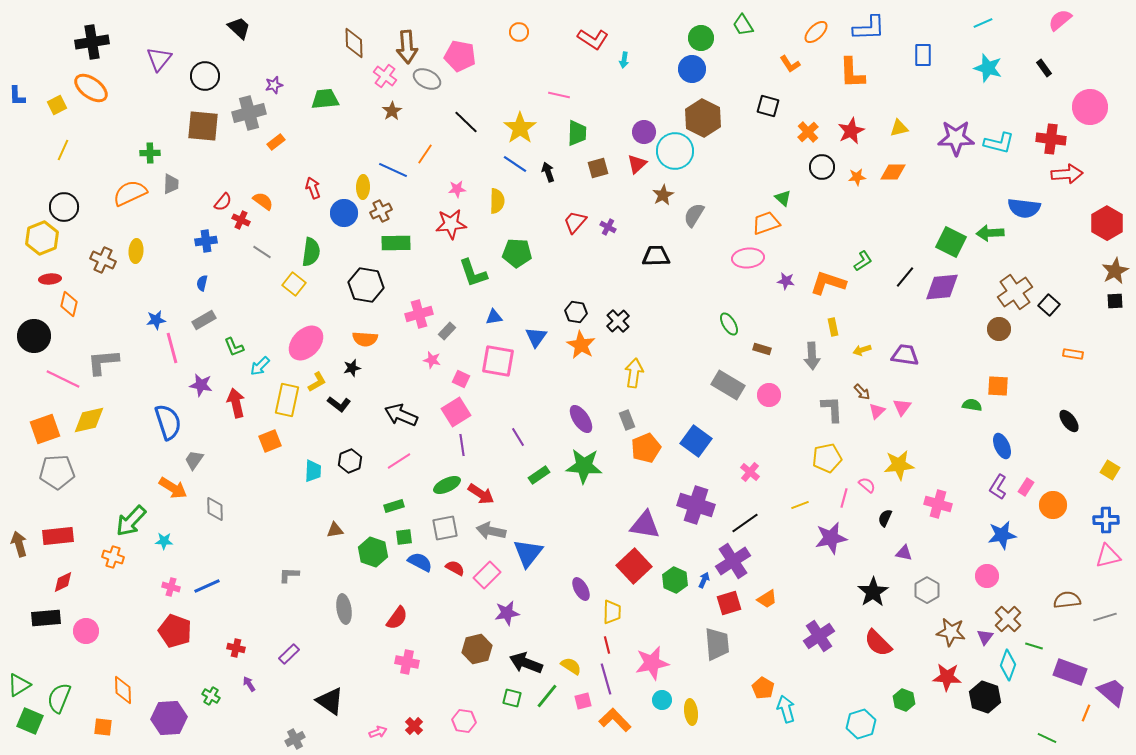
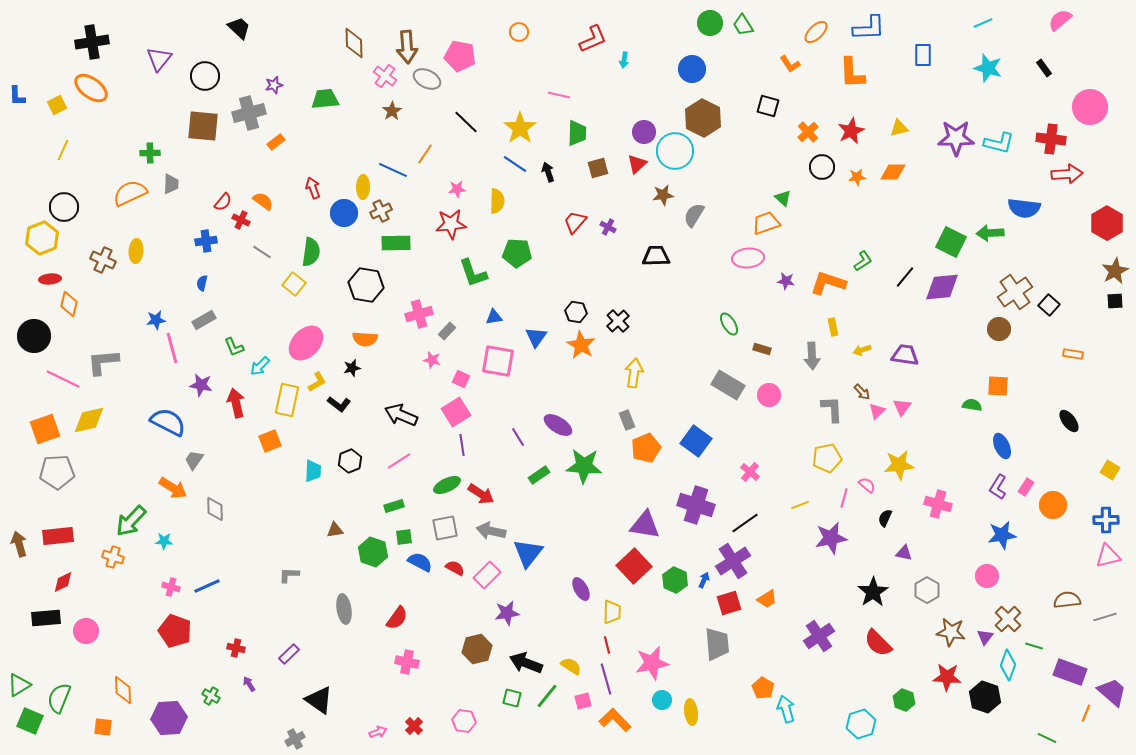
green circle at (701, 38): moved 9 px right, 15 px up
red L-shape at (593, 39): rotated 56 degrees counterclockwise
brown star at (663, 195): rotated 20 degrees clockwise
purple ellipse at (581, 419): moved 23 px left, 6 px down; rotated 24 degrees counterclockwise
blue semicircle at (168, 422): rotated 45 degrees counterclockwise
black triangle at (330, 701): moved 11 px left, 1 px up
